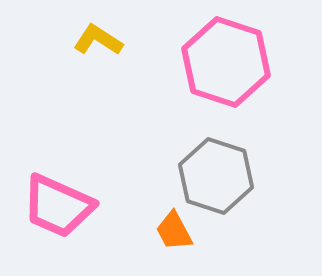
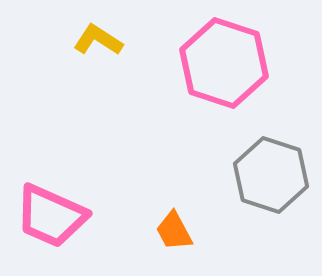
pink hexagon: moved 2 px left, 1 px down
gray hexagon: moved 55 px right, 1 px up
pink trapezoid: moved 7 px left, 10 px down
